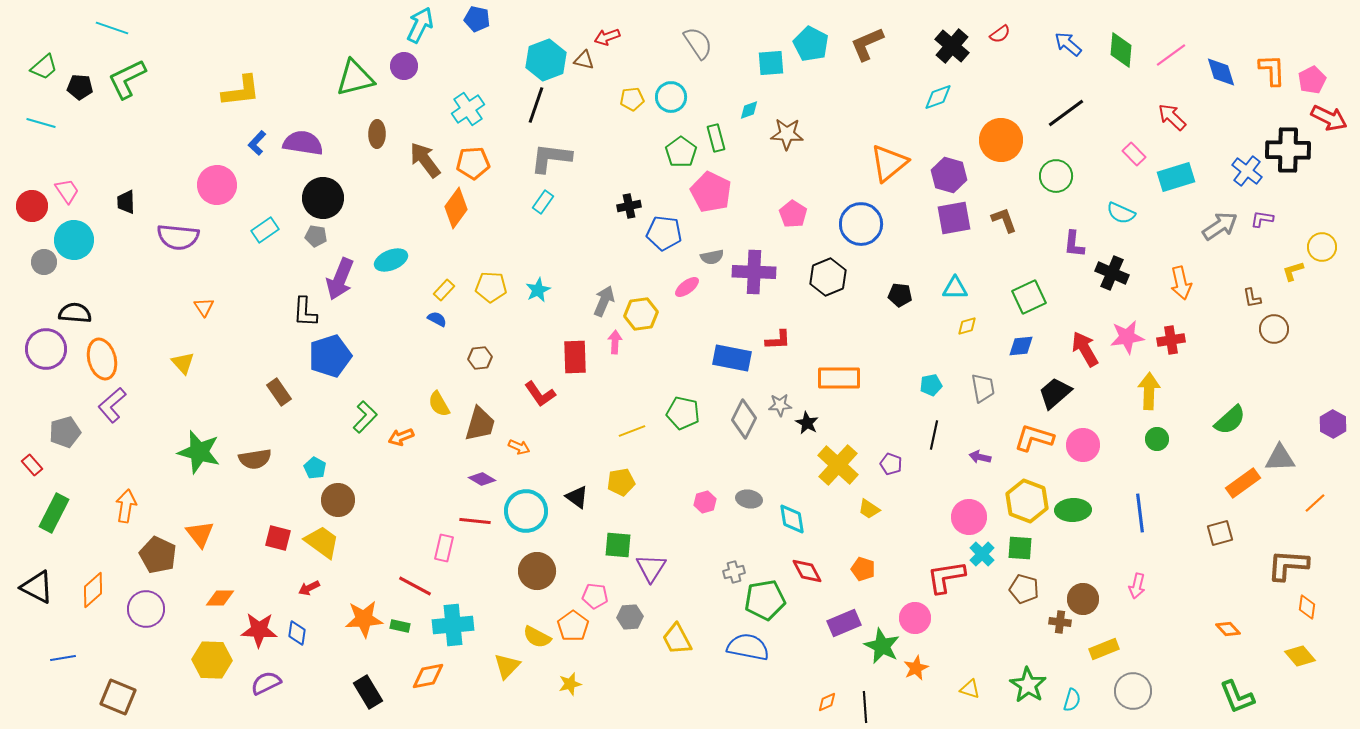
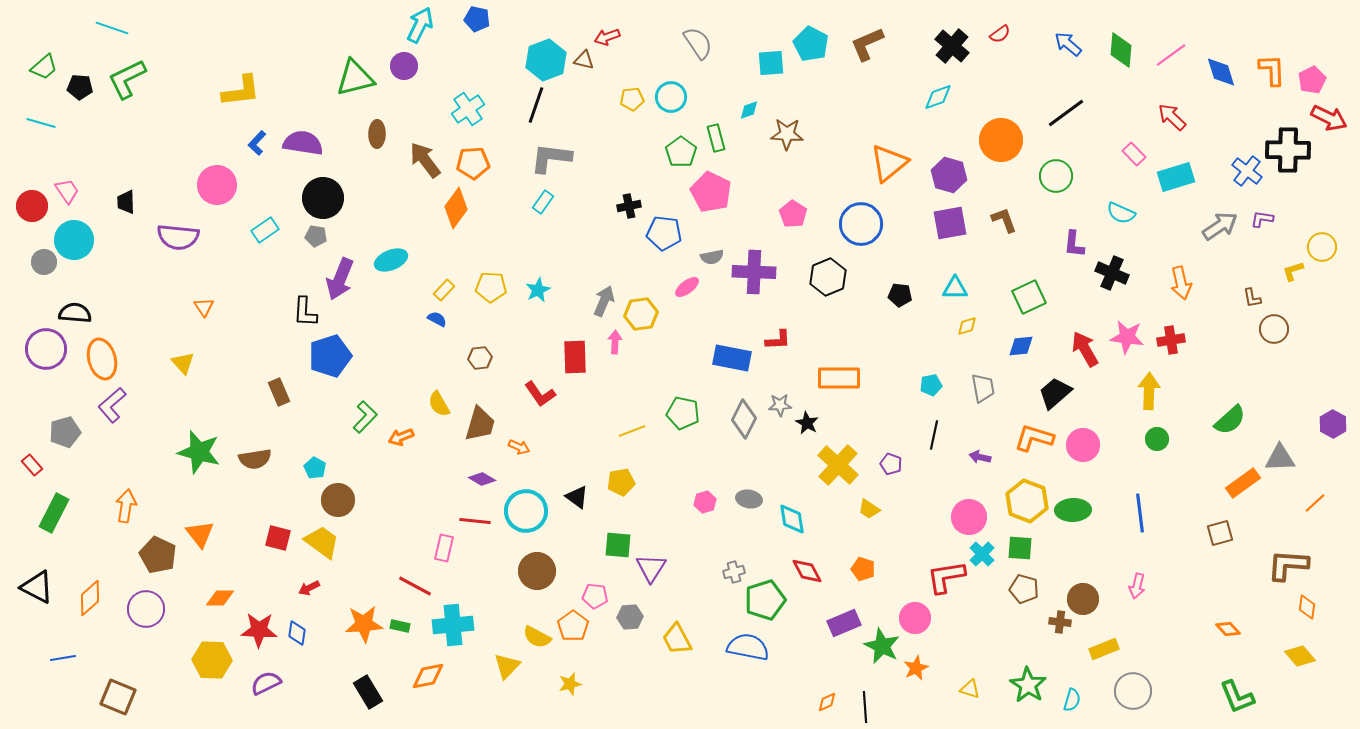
purple square at (954, 218): moved 4 px left, 5 px down
pink star at (1127, 337): rotated 16 degrees clockwise
brown rectangle at (279, 392): rotated 12 degrees clockwise
orange diamond at (93, 590): moved 3 px left, 8 px down
green pentagon at (765, 600): rotated 9 degrees counterclockwise
orange star at (364, 619): moved 5 px down
